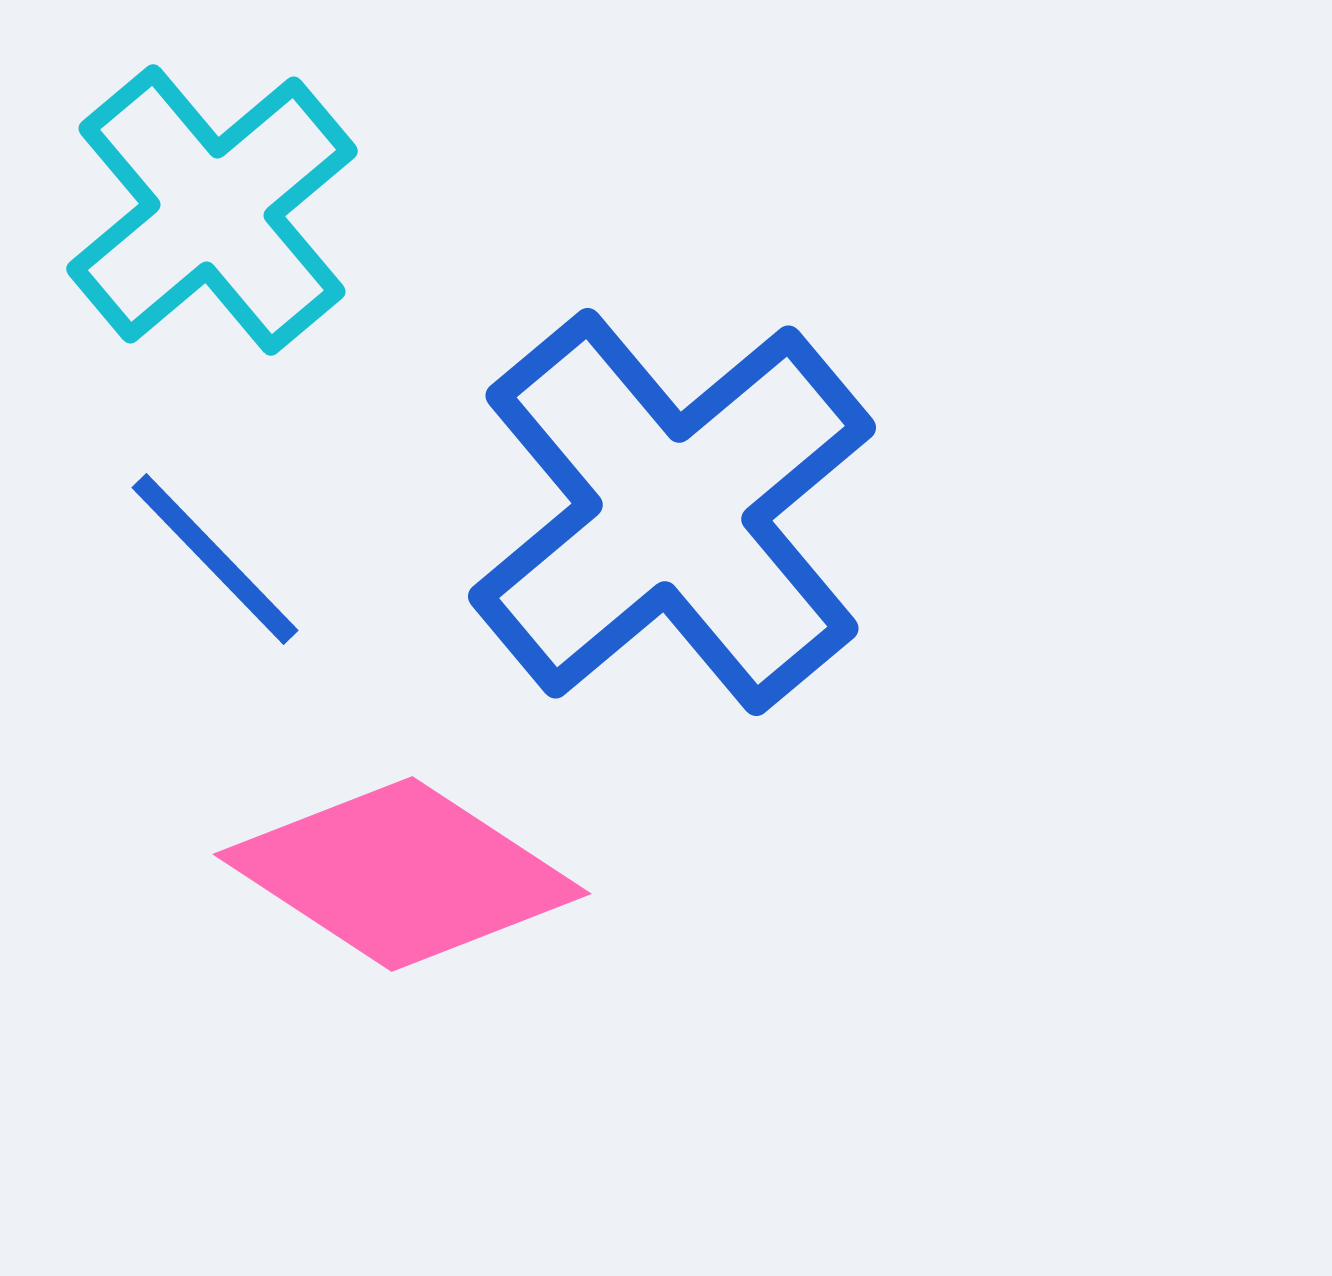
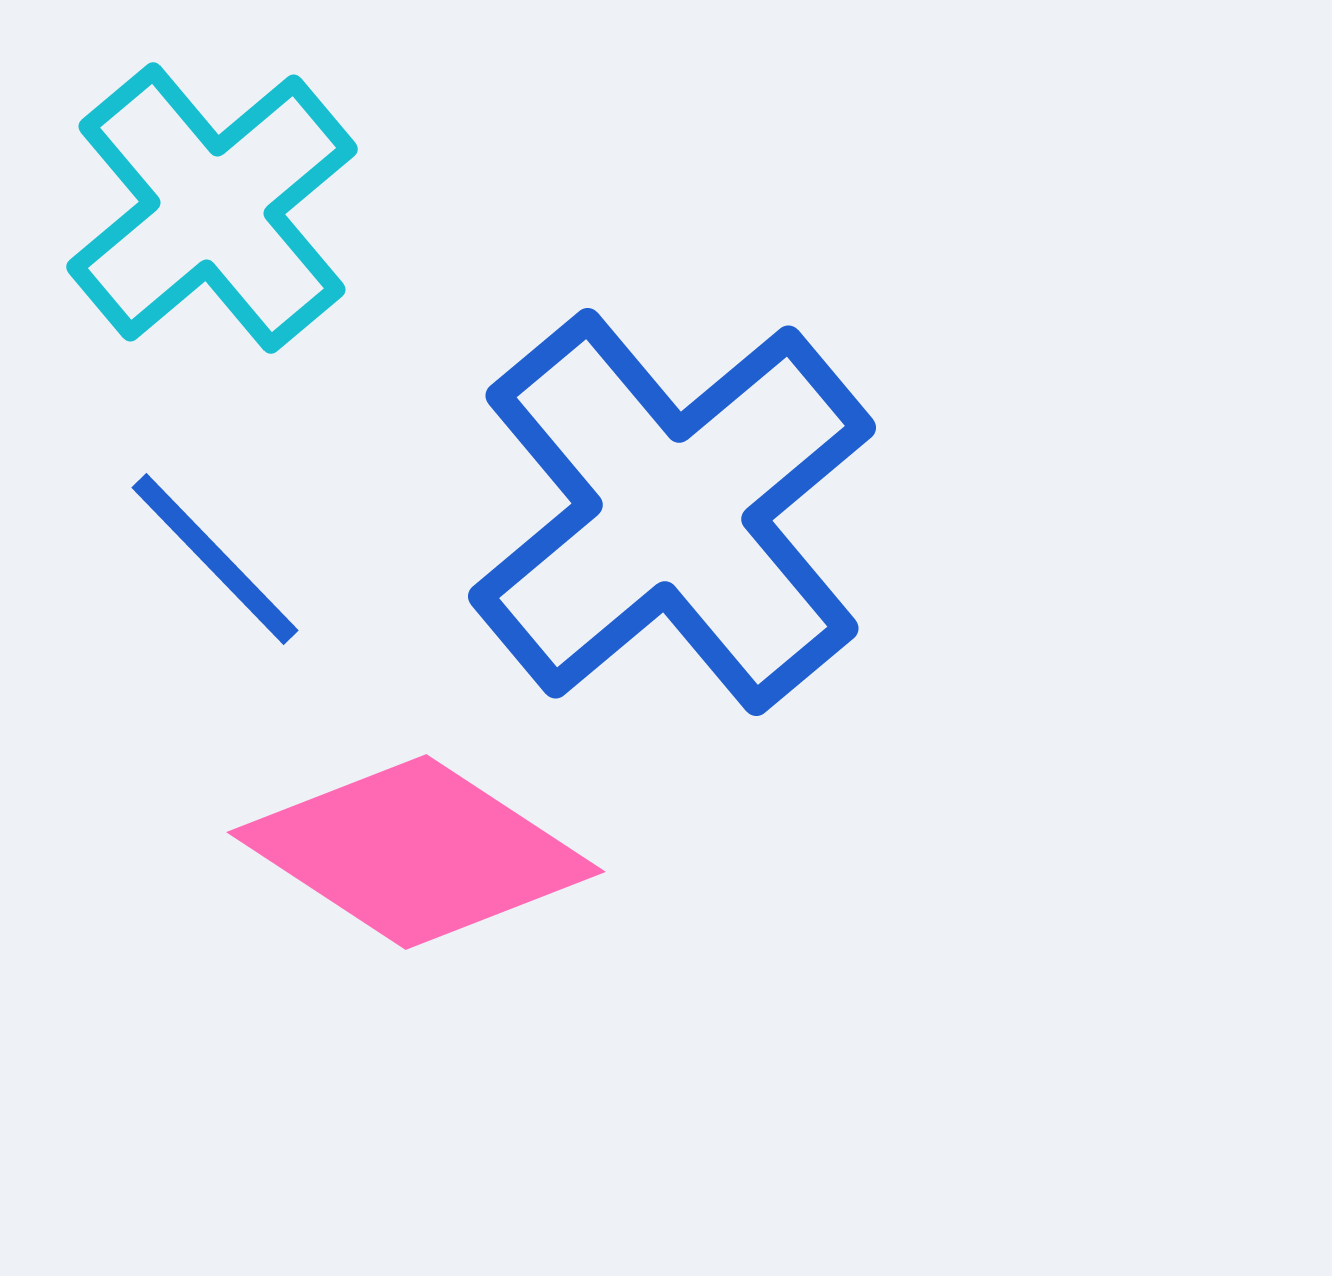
cyan cross: moved 2 px up
pink diamond: moved 14 px right, 22 px up
